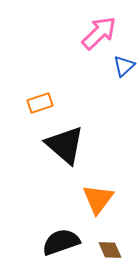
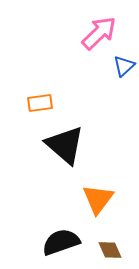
orange rectangle: rotated 10 degrees clockwise
